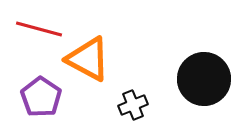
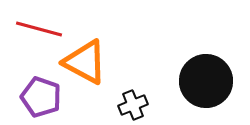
orange triangle: moved 3 px left, 3 px down
black circle: moved 2 px right, 2 px down
purple pentagon: rotated 15 degrees counterclockwise
